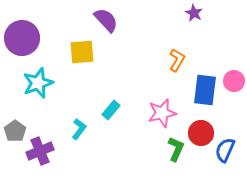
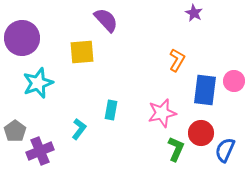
cyan rectangle: rotated 30 degrees counterclockwise
